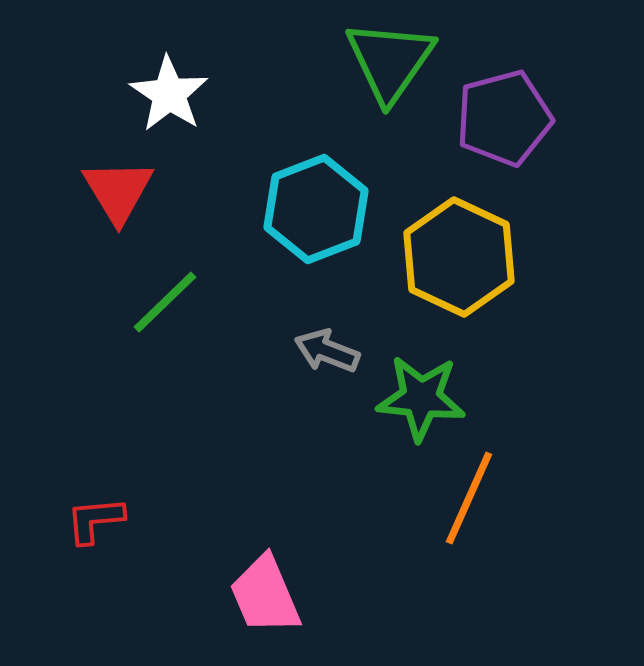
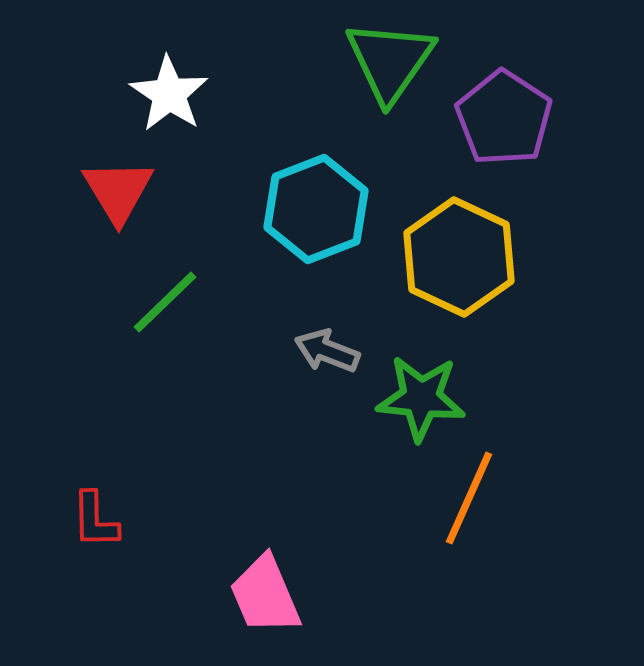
purple pentagon: rotated 24 degrees counterclockwise
red L-shape: rotated 86 degrees counterclockwise
